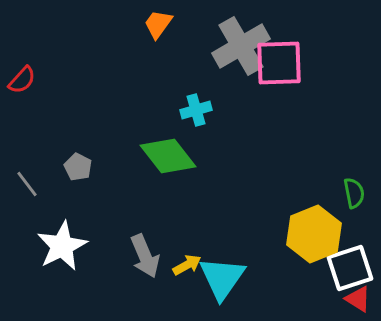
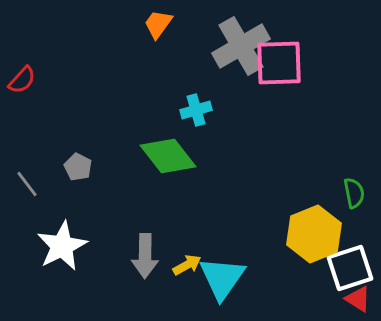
gray arrow: rotated 24 degrees clockwise
